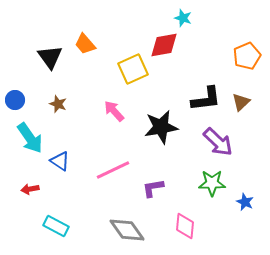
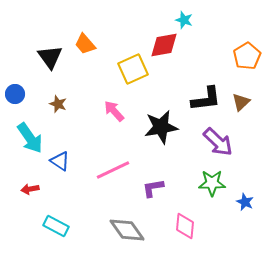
cyan star: moved 1 px right, 2 px down
orange pentagon: rotated 8 degrees counterclockwise
blue circle: moved 6 px up
